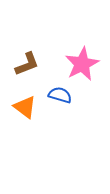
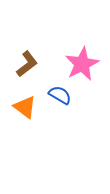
brown L-shape: rotated 16 degrees counterclockwise
blue semicircle: rotated 15 degrees clockwise
